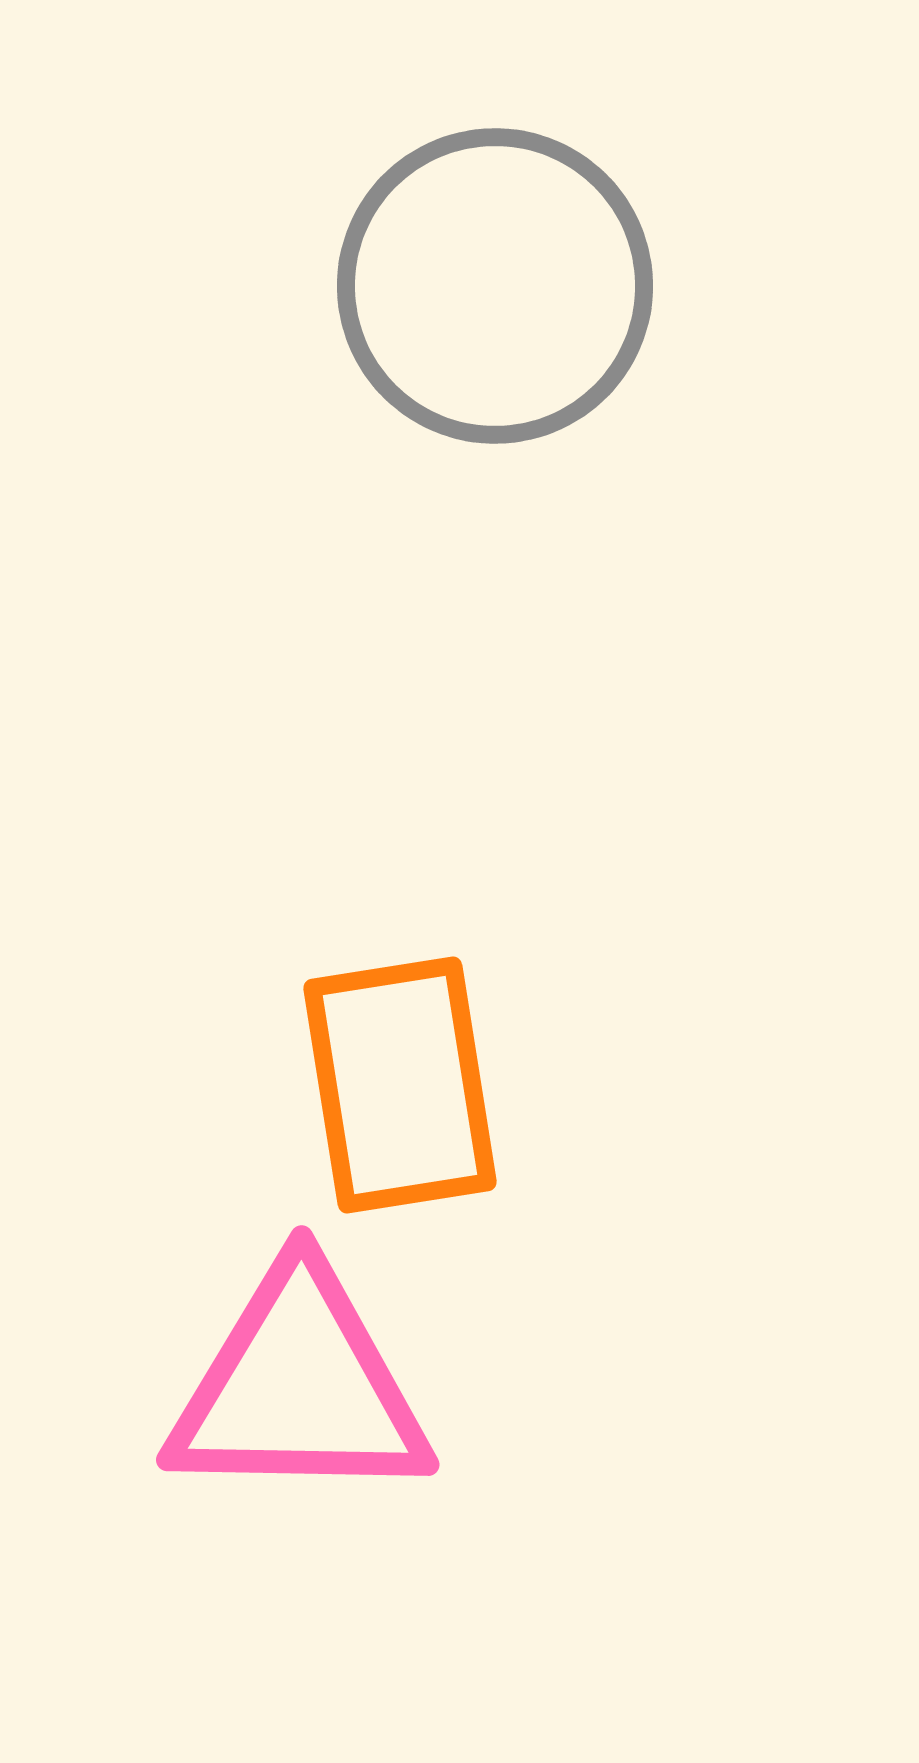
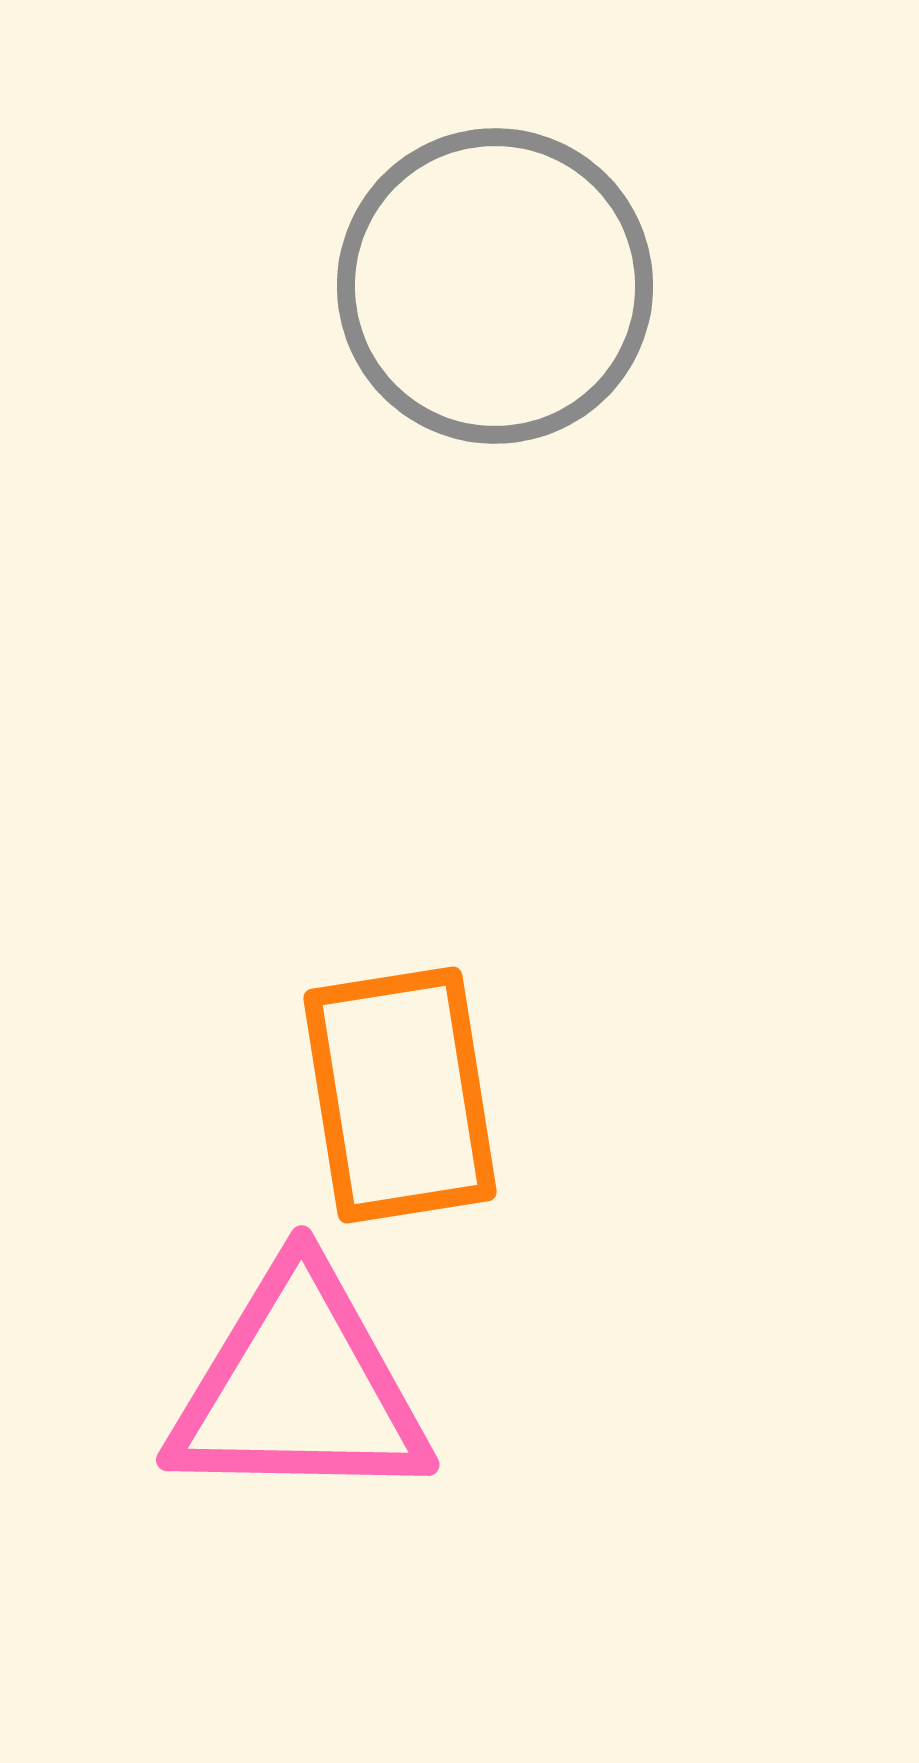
orange rectangle: moved 10 px down
